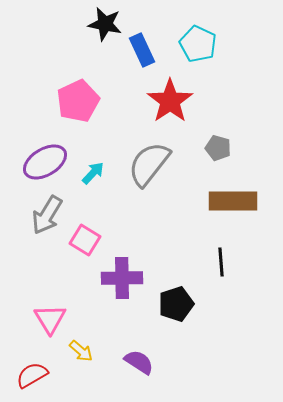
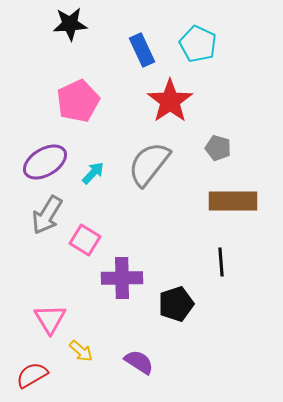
black star: moved 35 px left; rotated 16 degrees counterclockwise
